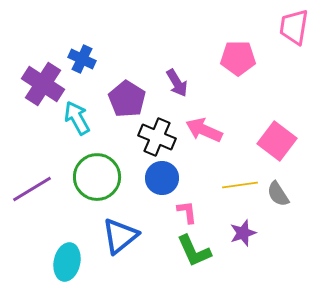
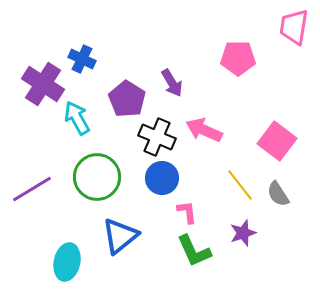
purple arrow: moved 5 px left
yellow line: rotated 60 degrees clockwise
